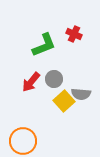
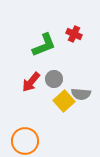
orange circle: moved 2 px right
